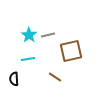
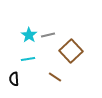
brown square: rotated 30 degrees counterclockwise
